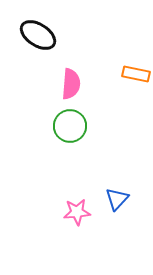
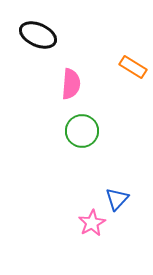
black ellipse: rotated 9 degrees counterclockwise
orange rectangle: moved 3 px left, 7 px up; rotated 20 degrees clockwise
green circle: moved 12 px right, 5 px down
pink star: moved 15 px right, 11 px down; rotated 24 degrees counterclockwise
